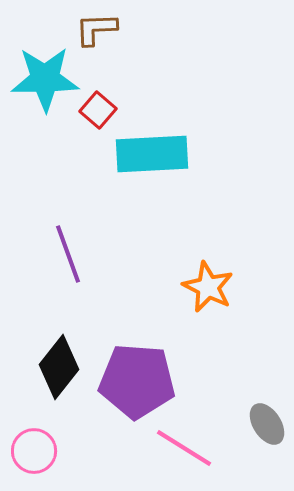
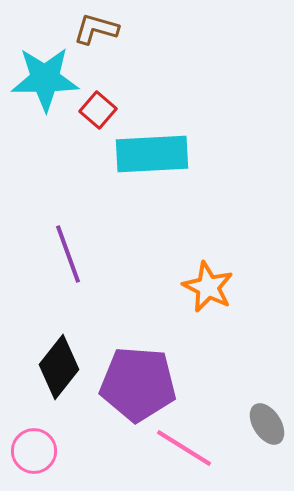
brown L-shape: rotated 18 degrees clockwise
purple pentagon: moved 1 px right, 3 px down
